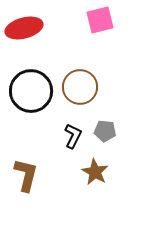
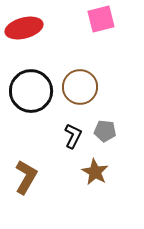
pink square: moved 1 px right, 1 px up
brown L-shape: moved 2 px down; rotated 16 degrees clockwise
